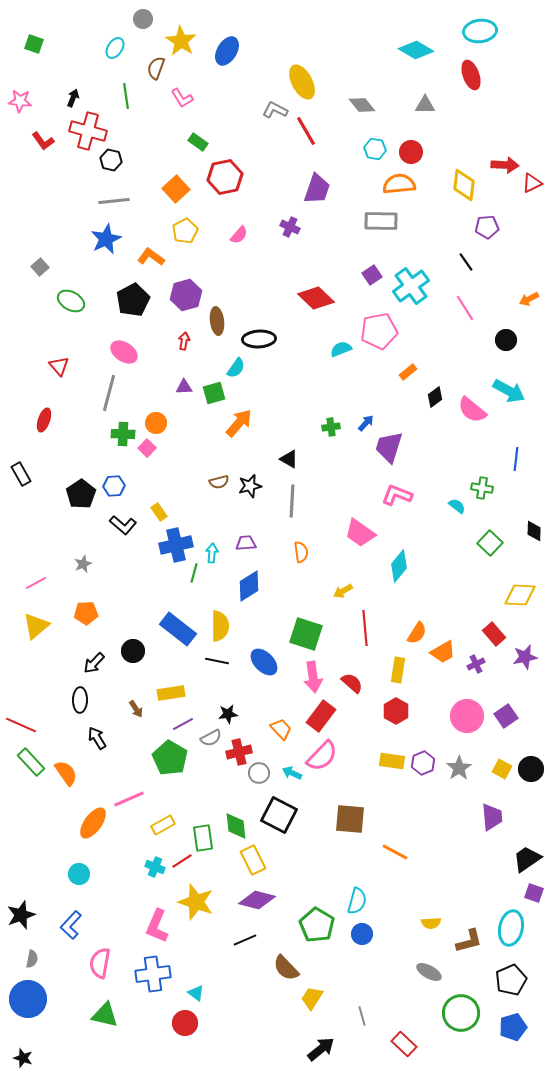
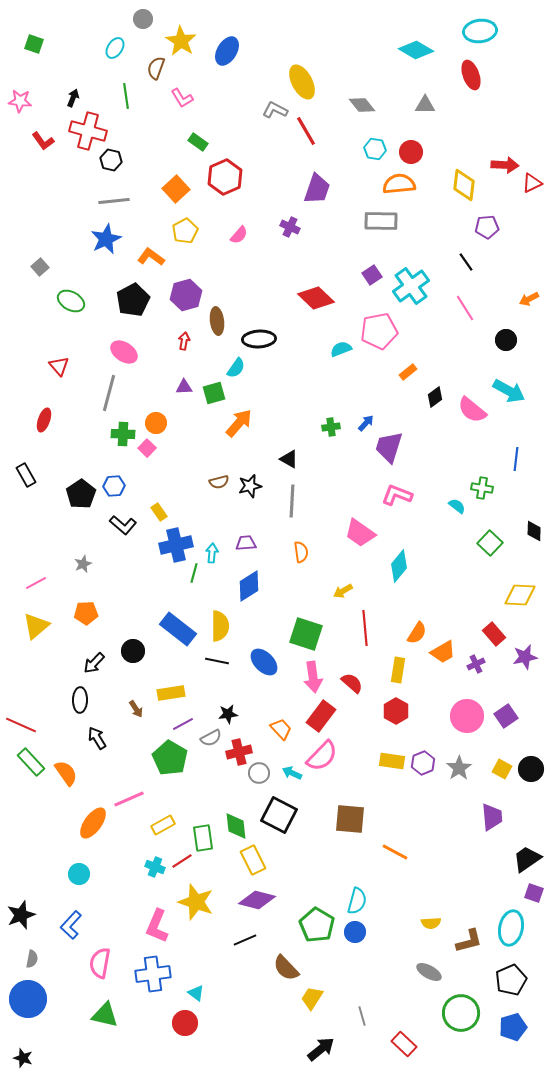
red hexagon at (225, 177): rotated 12 degrees counterclockwise
black rectangle at (21, 474): moved 5 px right, 1 px down
blue circle at (362, 934): moved 7 px left, 2 px up
